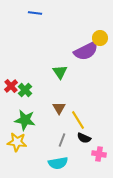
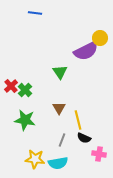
yellow line: rotated 18 degrees clockwise
yellow star: moved 18 px right, 17 px down
